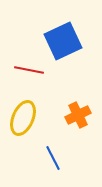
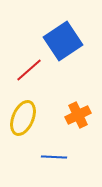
blue square: rotated 9 degrees counterclockwise
red line: rotated 52 degrees counterclockwise
blue line: moved 1 px right, 1 px up; rotated 60 degrees counterclockwise
